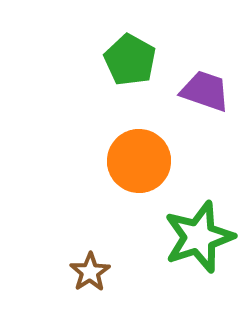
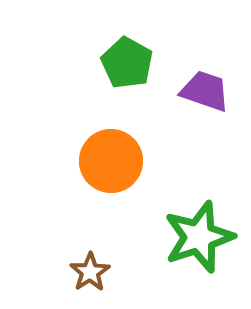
green pentagon: moved 3 px left, 3 px down
orange circle: moved 28 px left
